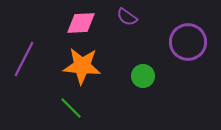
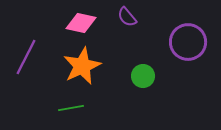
purple semicircle: rotated 15 degrees clockwise
pink diamond: rotated 16 degrees clockwise
purple line: moved 2 px right, 2 px up
orange star: rotated 30 degrees counterclockwise
green line: rotated 55 degrees counterclockwise
